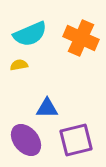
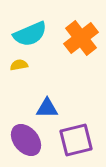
orange cross: rotated 28 degrees clockwise
